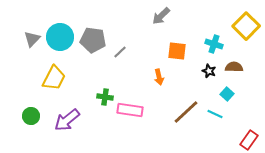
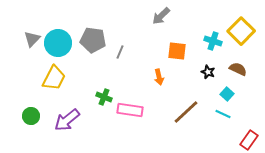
yellow square: moved 5 px left, 5 px down
cyan circle: moved 2 px left, 6 px down
cyan cross: moved 1 px left, 3 px up
gray line: rotated 24 degrees counterclockwise
brown semicircle: moved 4 px right, 2 px down; rotated 24 degrees clockwise
black star: moved 1 px left, 1 px down
green cross: moved 1 px left; rotated 14 degrees clockwise
cyan line: moved 8 px right
